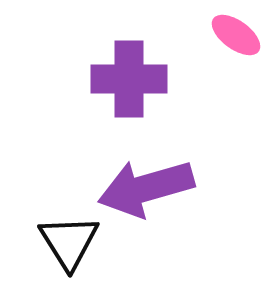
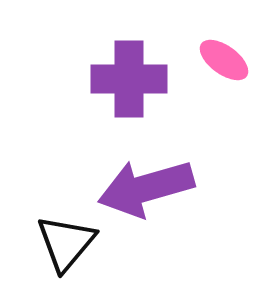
pink ellipse: moved 12 px left, 25 px down
black triangle: moved 3 px left, 1 px down; rotated 12 degrees clockwise
